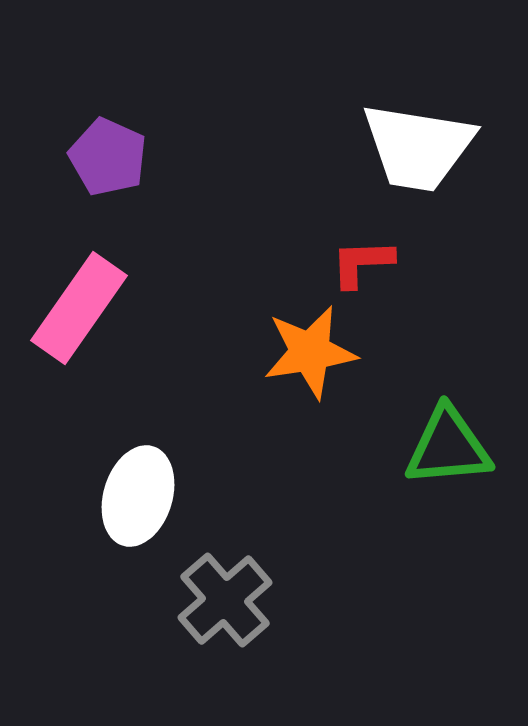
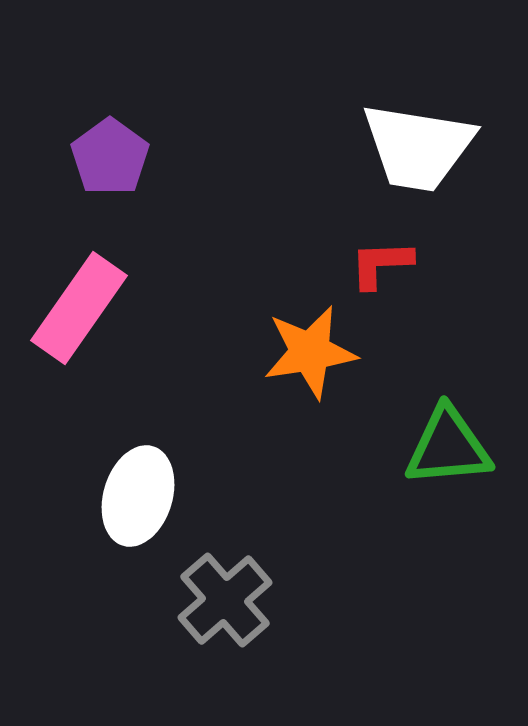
purple pentagon: moved 2 px right; rotated 12 degrees clockwise
red L-shape: moved 19 px right, 1 px down
